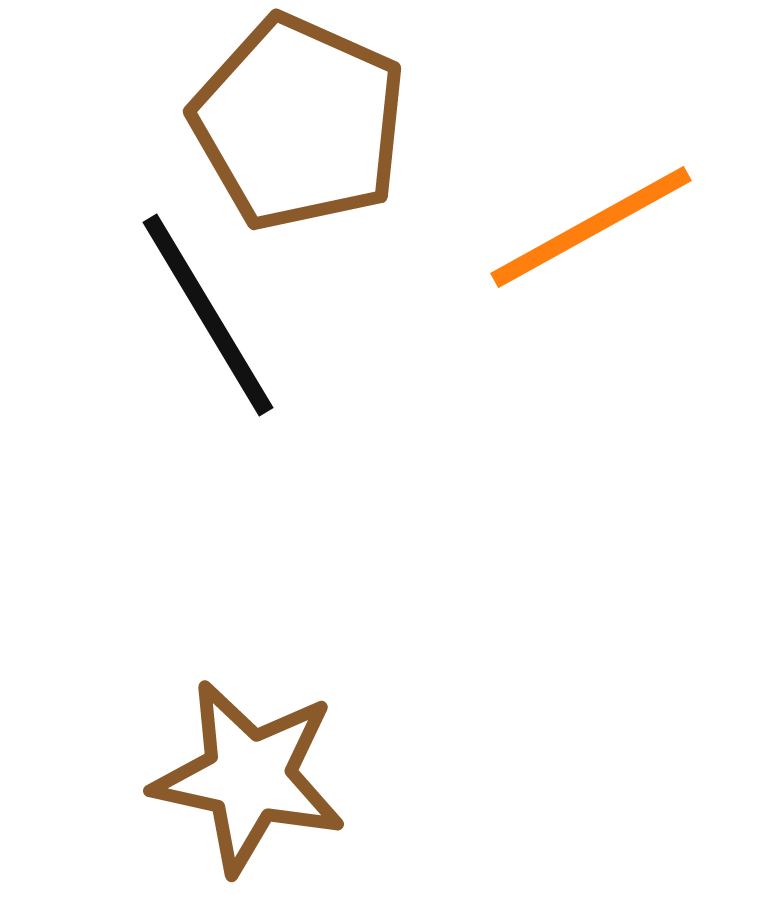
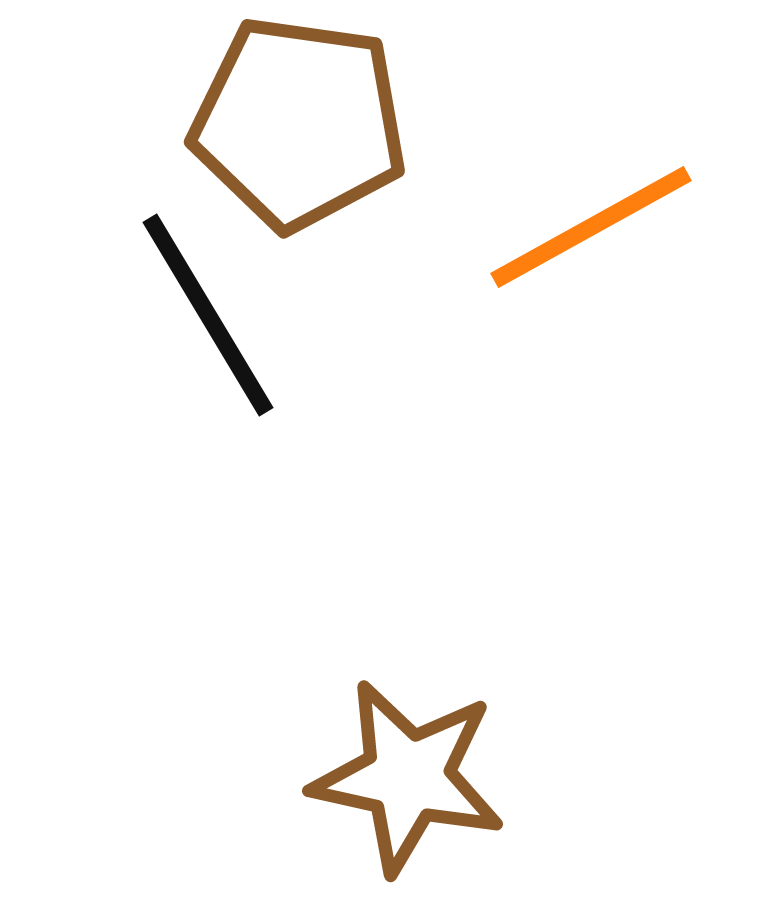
brown pentagon: rotated 16 degrees counterclockwise
brown star: moved 159 px right
